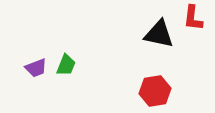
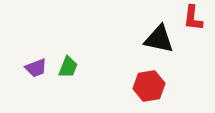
black triangle: moved 5 px down
green trapezoid: moved 2 px right, 2 px down
red hexagon: moved 6 px left, 5 px up
